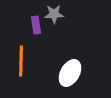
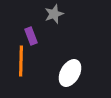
gray star: rotated 18 degrees counterclockwise
purple rectangle: moved 5 px left, 11 px down; rotated 12 degrees counterclockwise
